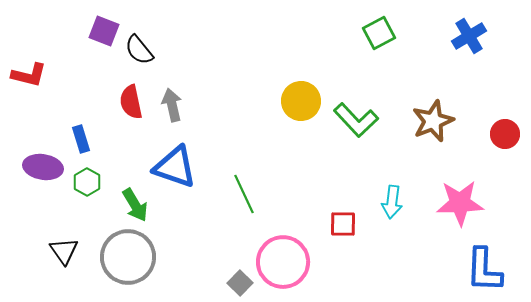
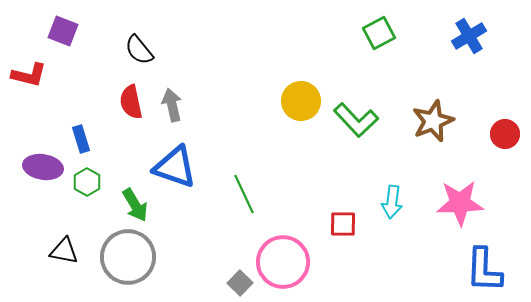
purple square: moved 41 px left
black triangle: rotated 44 degrees counterclockwise
